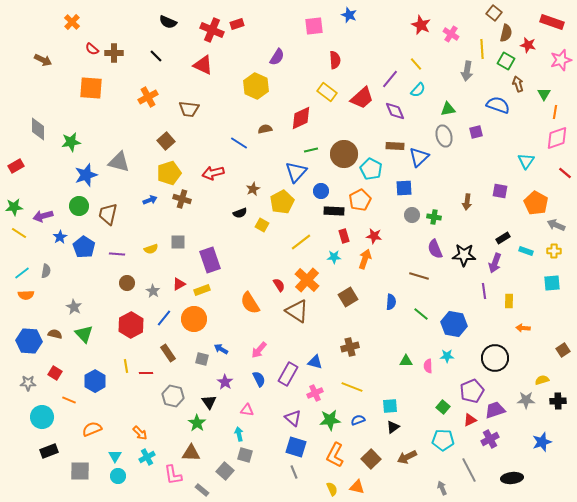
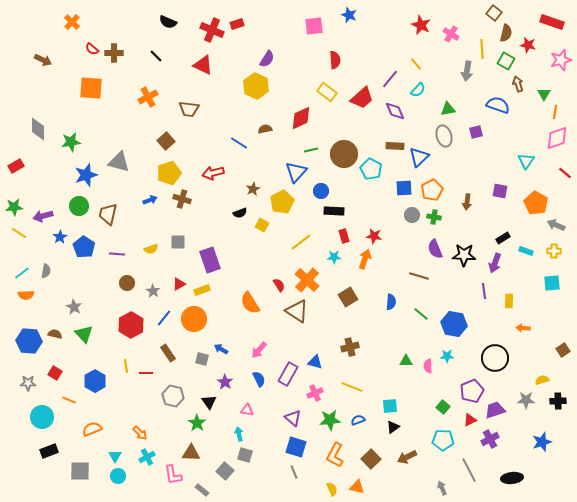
purple semicircle at (277, 57): moved 10 px left, 2 px down
orange pentagon at (360, 200): moved 72 px right, 10 px up
